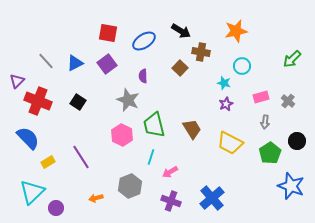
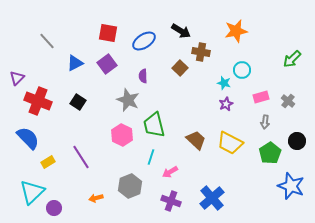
gray line: moved 1 px right, 20 px up
cyan circle: moved 4 px down
purple triangle: moved 3 px up
brown trapezoid: moved 4 px right, 11 px down; rotated 15 degrees counterclockwise
purple circle: moved 2 px left
